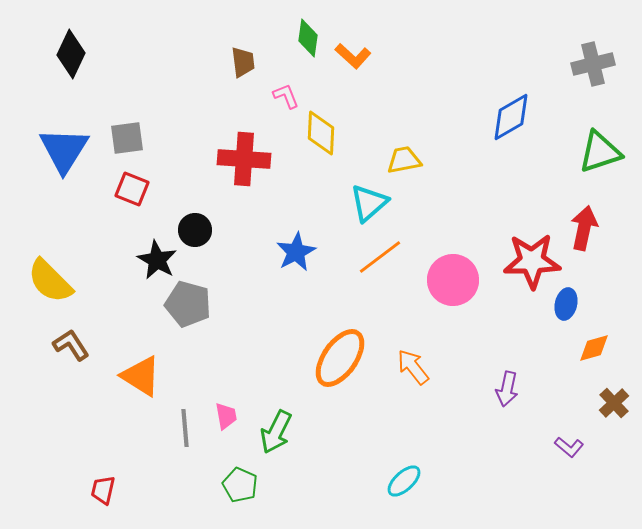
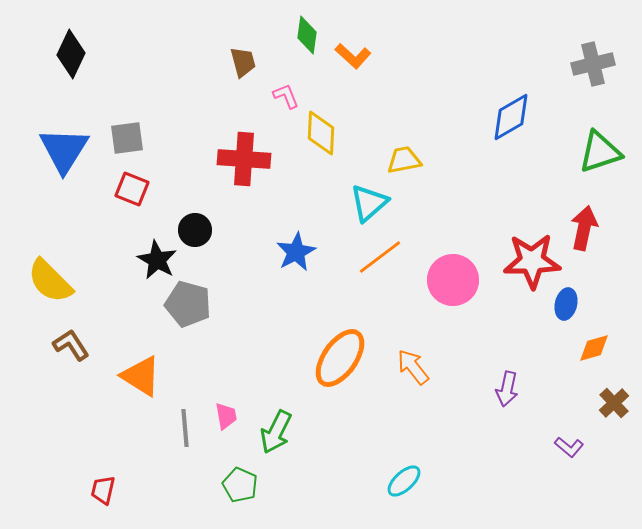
green diamond: moved 1 px left, 3 px up
brown trapezoid: rotated 8 degrees counterclockwise
